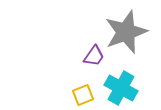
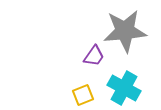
gray star: moved 1 px left, 1 px up; rotated 15 degrees clockwise
cyan cross: moved 3 px right
